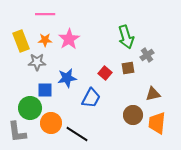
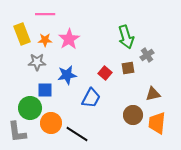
yellow rectangle: moved 1 px right, 7 px up
blue star: moved 3 px up
